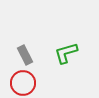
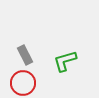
green L-shape: moved 1 px left, 8 px down
